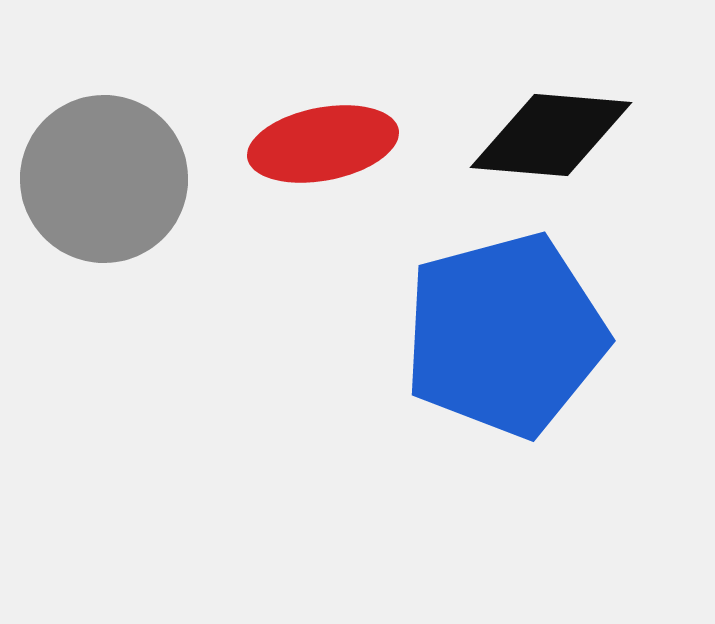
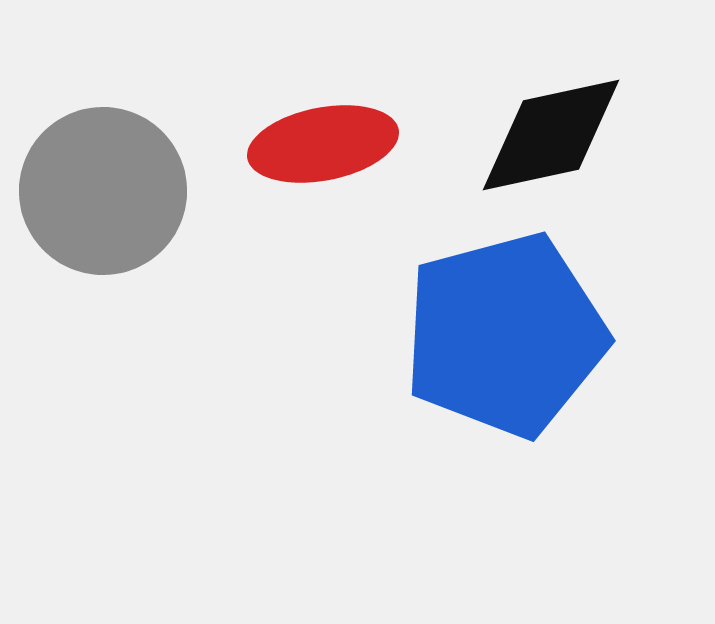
black diamond: rotated 17 degrees counterclockwise
gray circle: moved 1 px left, 12 px down
